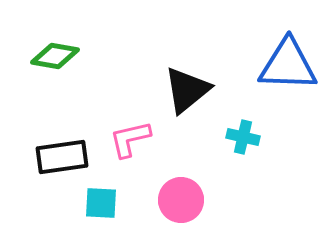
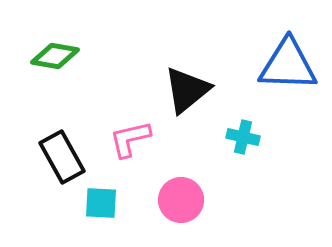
black rectangle: rotated 69 degrees clockwise
